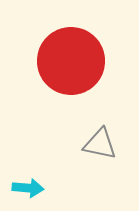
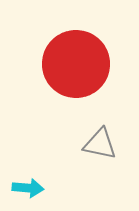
red circle: moved 5 px right, 3 px down
